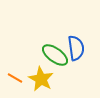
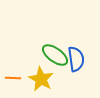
blue semicircle: moved 11 px down
orange line: moved 2 px left; rotated 28 degrees counterclockwise
